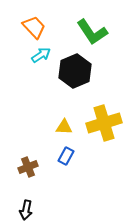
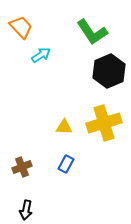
orange trapezoid: moved 13 px left
black hexagon: moved 34 px right
blue rectangle: moved 8 px down
brown cross: moved 6 px left
